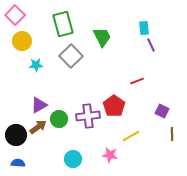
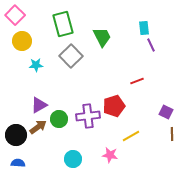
red pentagon: rotated 20 degrees clockwise
purple square: moved 4 px right, 1 px down
